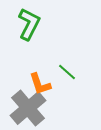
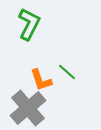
orange L-shape: moved 1 px right, 4 px up
